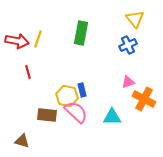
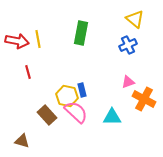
yellow triangle: rotated 12 degrees counterclockwise
yellow line: rotated 30 degrees counterclockwise
brown rectangle: rotated 42 degrees clockwise
